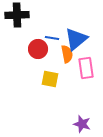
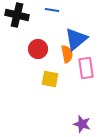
black cross: rotated 15 degrees clockwise
blue line: moved 28 px up
